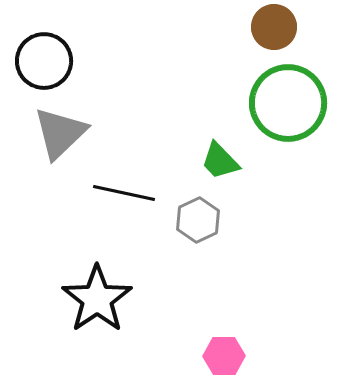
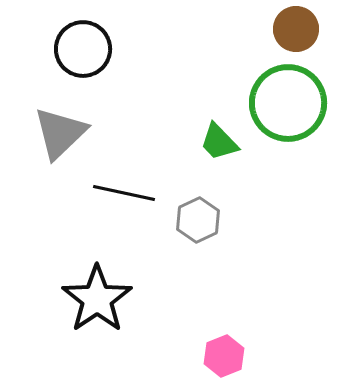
brown circle: moved 22 px right, 2 px down
black circle: moved 39 px right, 12 px up
green trapezoid: moved 1 px left, 19 px up
pink hexagon: rotated 21 degrees counterclockwise
